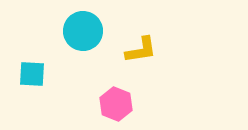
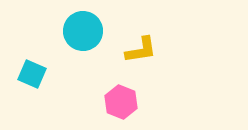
cyan square: rotated 20 degrees clockwise
pink hexagon: moved 5 px right, 2 px up
